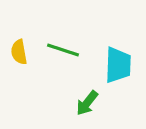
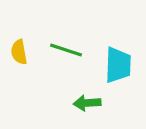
green line: moved 3 px right
green arrow: rotated 48 degrees clockwise
